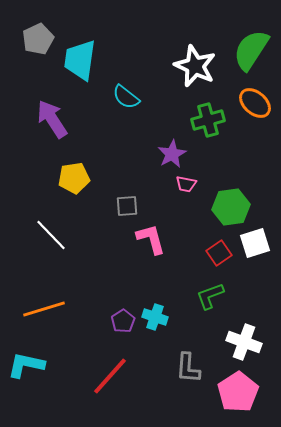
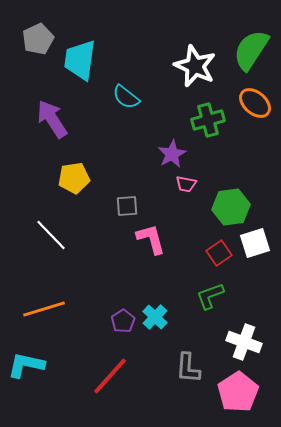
cyan cross: rotated 25 degrees clockwise
